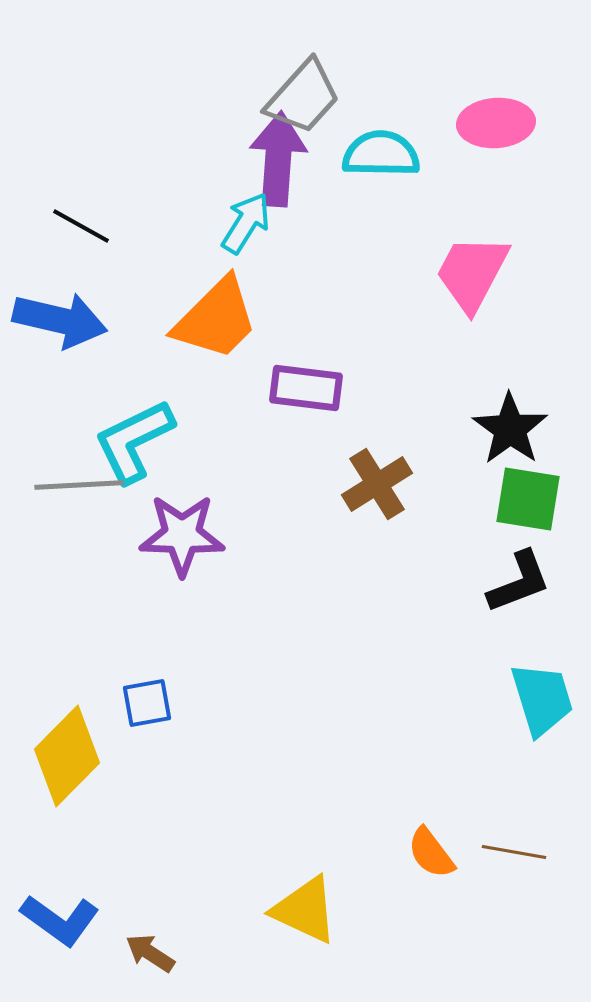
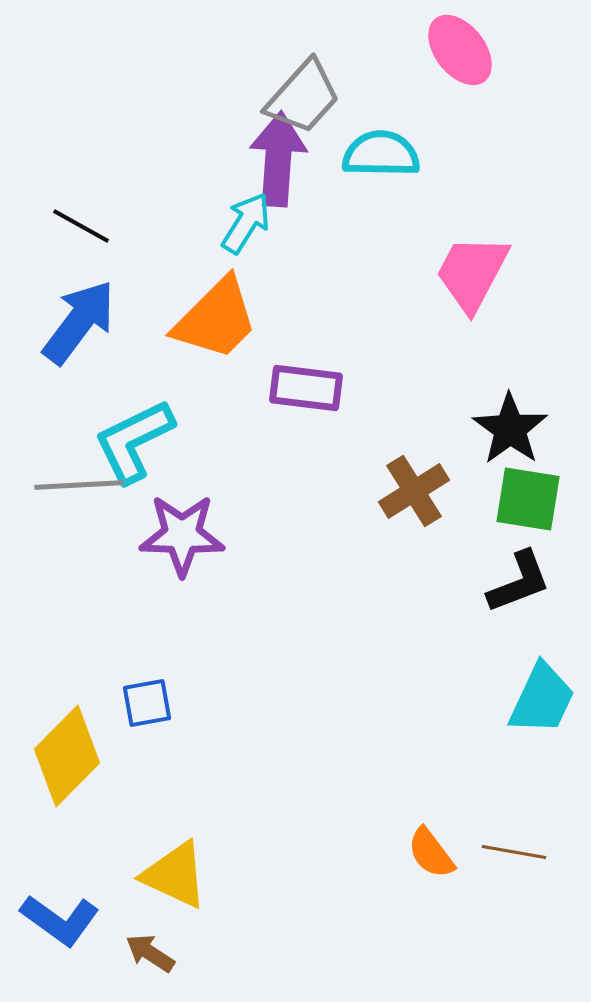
pink ellipse: moved 36 px left, 73 px up; rotated 56 degrees clockwise
blue arrow: moved 19 px right, 2 px down; rotated 66 degrees counterclockwise
brown cross: moved 37 px right, 7 px down
cyan trapezoid: rotated 42 degrees clockwise
yellow triangle: moved 130 px left, 35 px up
